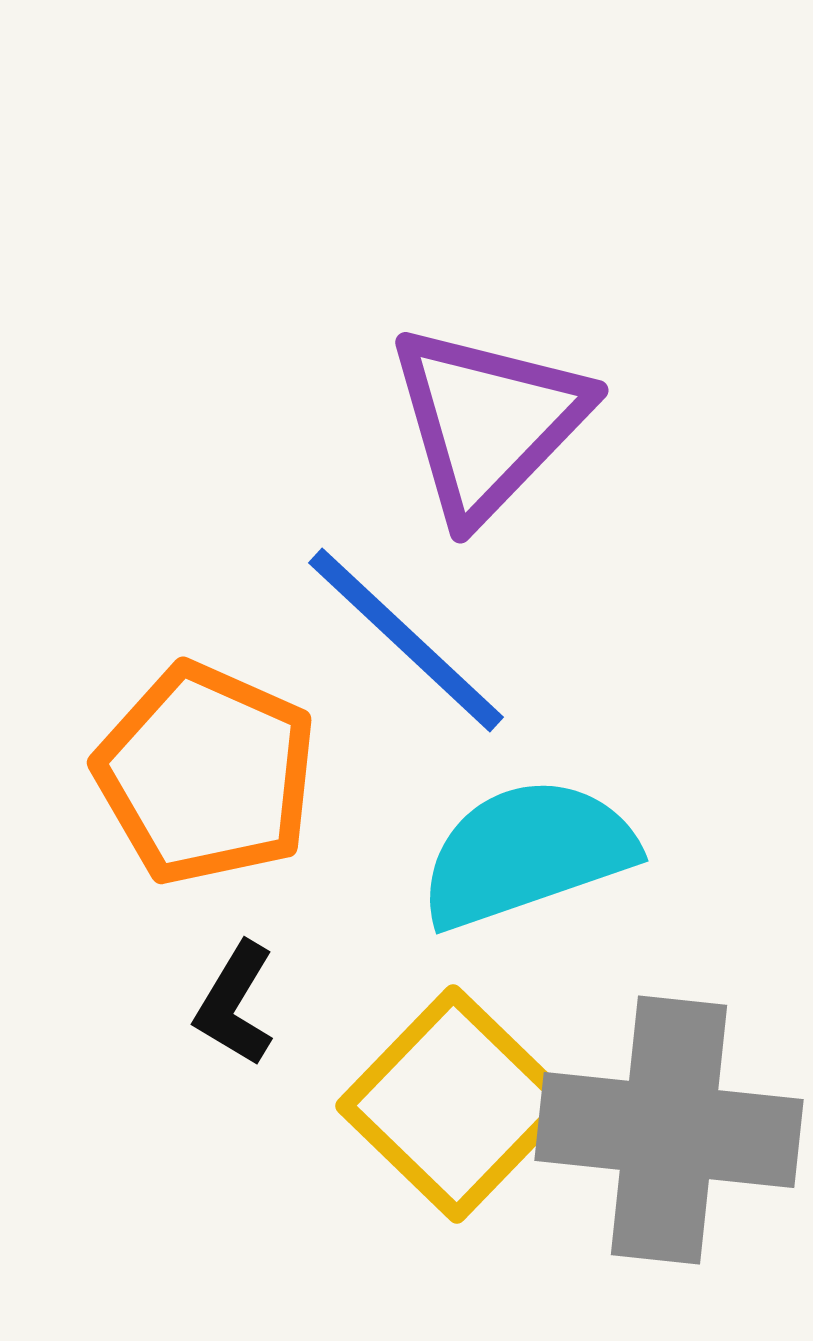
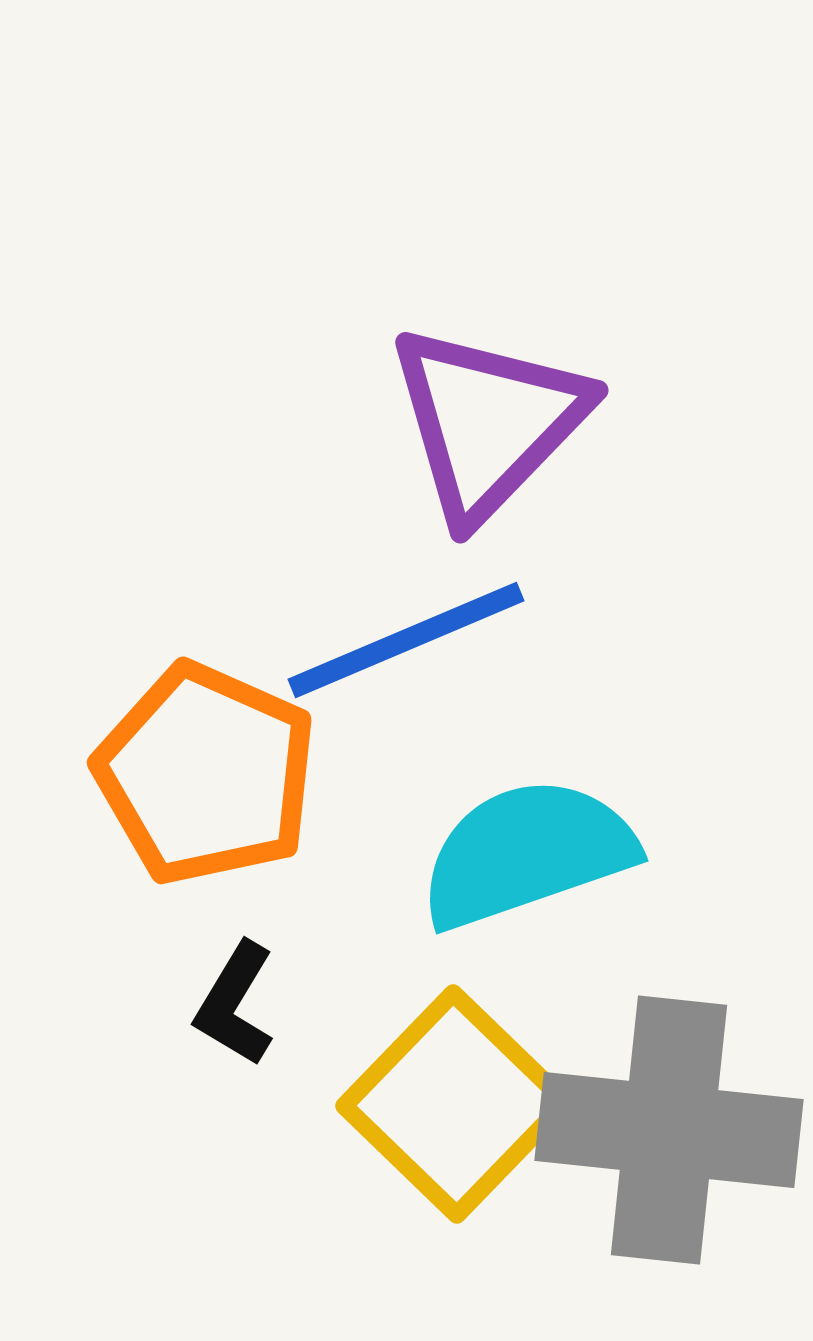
blue line: rotated 66 degrees counterclockwise
